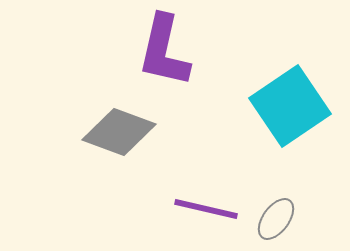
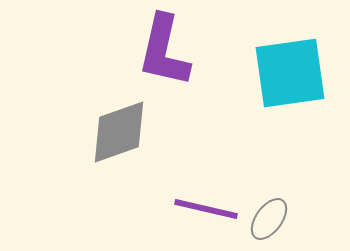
cyan square: moved 33 px up; rotated 26 degrees clockwise
gray diamond: rotated 40 degrees counterclockwise
gray ellipse: moved 7 px left
